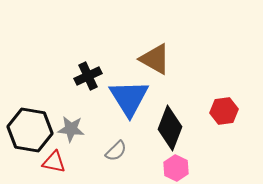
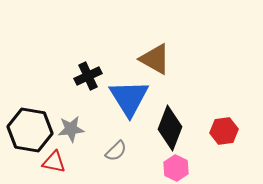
red hexagon: moved 20 px down
gray star: rotated 12 degrees counterclockwise
